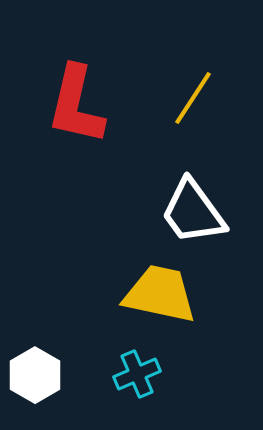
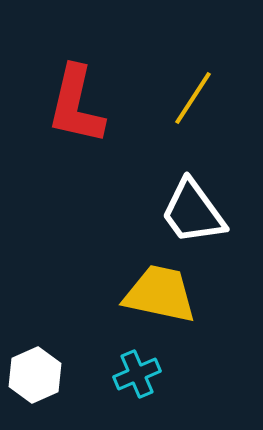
white hexagon: rotated 6 degrees clockwise
